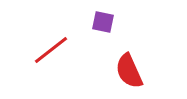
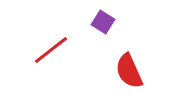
purple square: rotated 20 degrees clockwise
